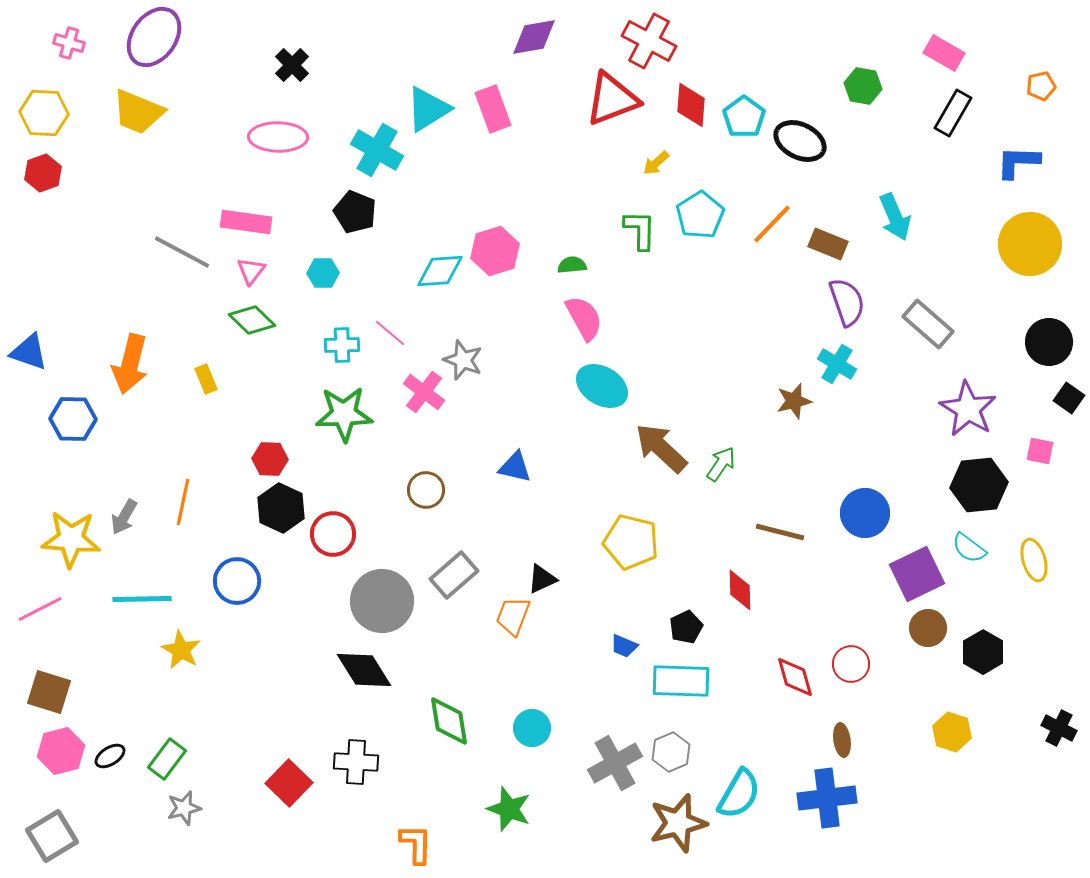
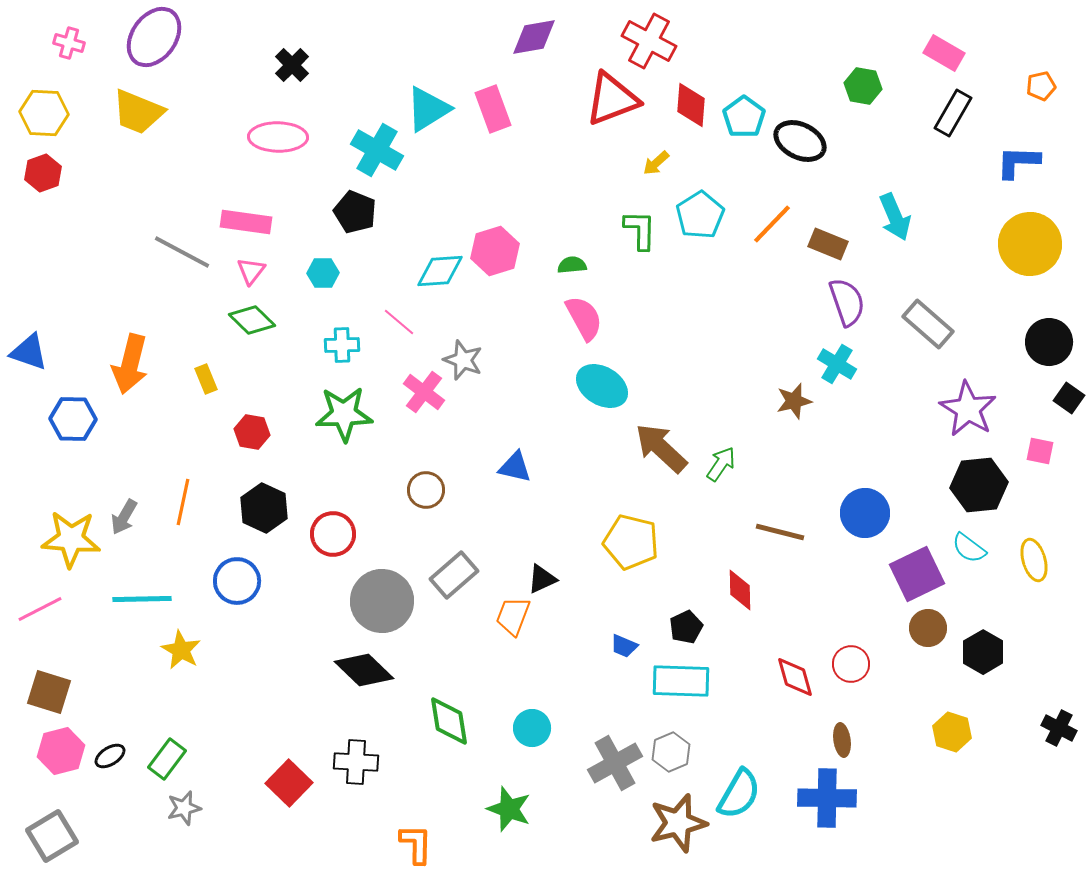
pink line at (390, 333): moved 9 px right, 11 px up
red hexagon at (270, 459): moved 18 px left, 27 px up; rotated 8 degrees clockwise
black hexagon at (281, 508): moved 17 px left
black diamond at (364, 670): rotated 14 degrees counterclockwise
blue cross at (827, 798): rotated 8 degrees clockwise
